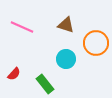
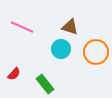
brown triangle: moved 4 px right, 2 px down
orange circle: moved 9 px down
cyan circle: moved 5 px left, 10 px up
